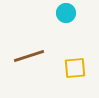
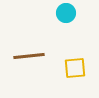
brown line: rotated 12 degrees clockwise
